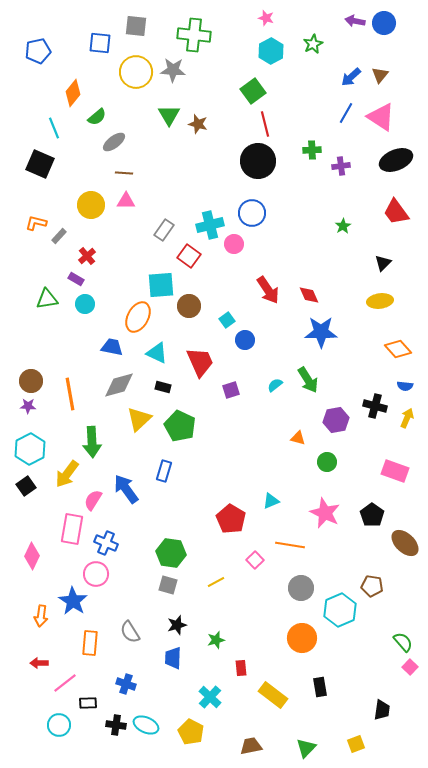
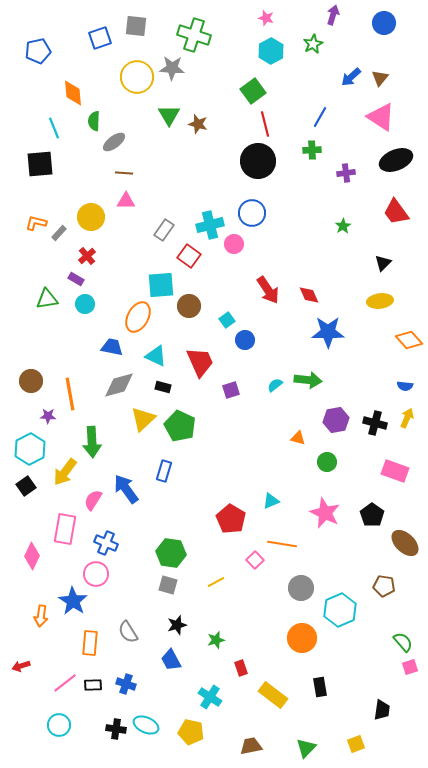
purple arrow at (355, 21): moved 22 px left, 6 px up; rotated 96 degrees clockwise
green cross at (194, 35): rotated 12 degrees clockwise
blue square at (100, 43): moved 5 px up; rotated 25 degrees counterclockwise
gray star at (173, 70): moved 1 px left, 2 px up
yellow circle at (136, 72): moved 1 px right, 5 px down
brown triangle at (380, 75): moved 3 px down
orange diamond at (73, 93): rotated 44 degrees counterclockwise
blue line at (346, 113): moved 26 px left, 4 px down
green semicircle at (97, 117): moved 3 px left, 4 px down; rotated 132 degrees clockwise
black square at (40, 164): rotated 28 degrees counterclockwise
purple cross at (341, 166): moved 5 px right, 7 px down
yellow circle at (91, 205): moved 12 px down
gray rectangle at (59, 236): moved 3 px up
blue star at (321, 332): moved 7 px right
orange diamond at (398, 349): moved 11 px right, 9 px up
cyan triangle at (157, 353): moved 1 px left, 3 px down
green arrow at (308, 380): rotated 52 degrees counterclockwise
purple star at (28, 406): moved 20 px right, 10 px down
black cross at (375, 406): moved 17 px down
yellow triangle at (139, 419): moved 4 px right
yellow arrow at (67, 474): moved 2 px left, 2 px up
pink rectangle at (72, 529): moved 7 px left
orange line at (290, 545): moved 8 px left, 1 px up
brown pentagon at (372, 586): moved 12 px right
gray semicircle at (130, 632): moved 2 px left
blue trapezoid at (173, 658): moved 2 px left, 2 px down; rotated 30 degrees counterclockwise
red arrow at (39, 663): moved 18 px left, 3 px down; rotated 18 degrees counterclockwise
pink square at (410, 667): rotated 28 degrees clockwise
red rectangle at (241, 668): rotated 14 degrees counterclockwise
cyan cross at (210, 697): rotated 10 degrees counterclockwise
black rectangle at (88, 703): moved 5 px right, 18 px up
black cross at (116, 725): moved 4 px down
yellow pentagon at (191, 732): rotated 15 degrees counterclockwise
